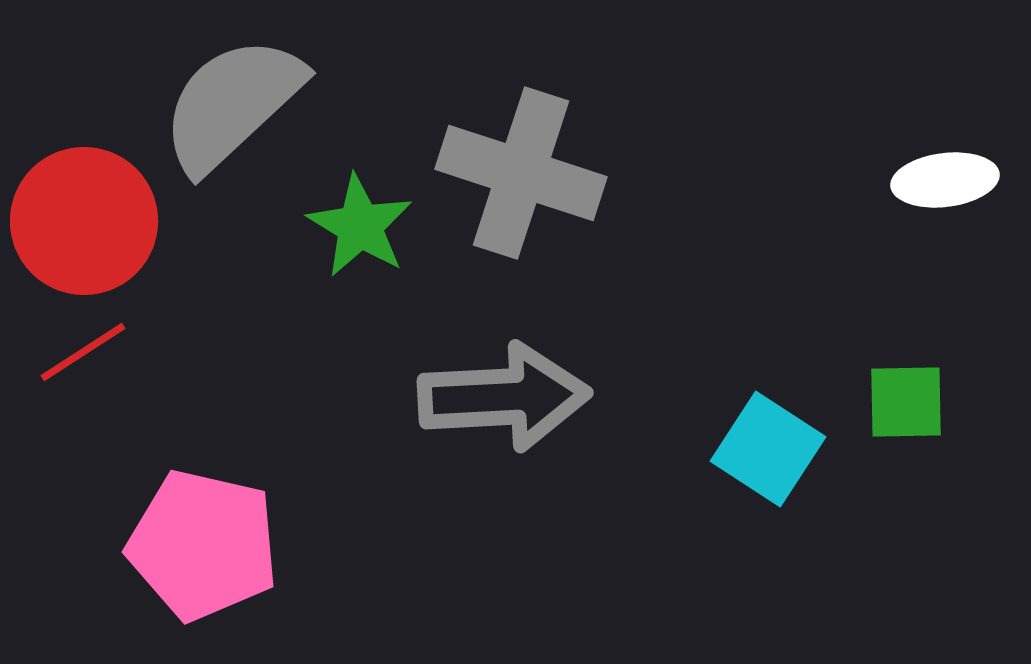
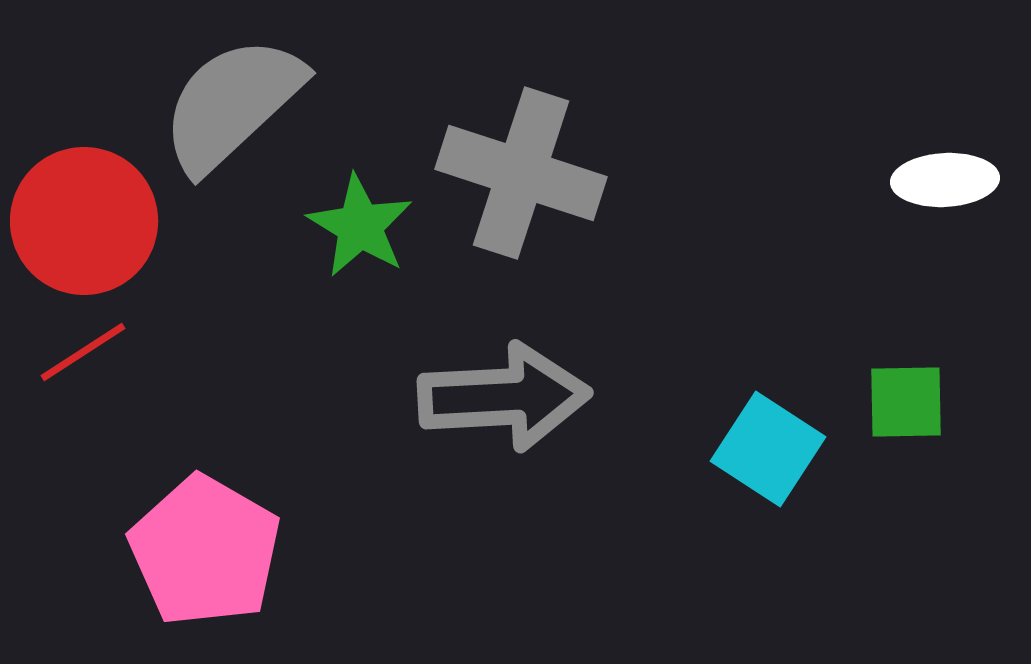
white ellipse: rotated 4 degrees clockwise
pink pentagon: moved 2 px right, 6 px down; rotated 17 degrees clockwise
